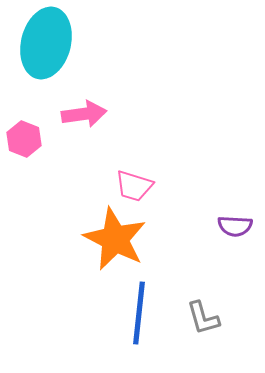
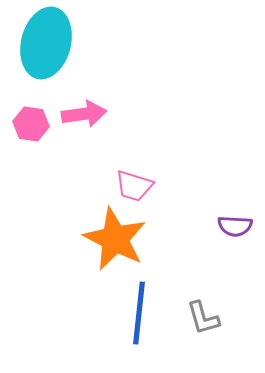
pink hexagon: moved 7 px right, 15 px up; rotated 12 degrees counterclockwise
